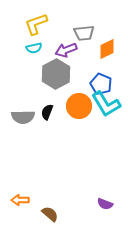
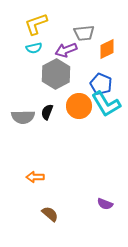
orange arrow: moved 15 px right, 23 px up
